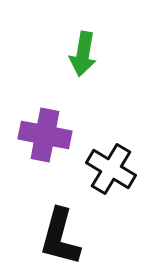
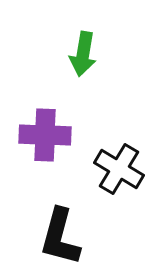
purple cross: rotated 9 degrees counterclockwise
black cross: moved 8 px right
